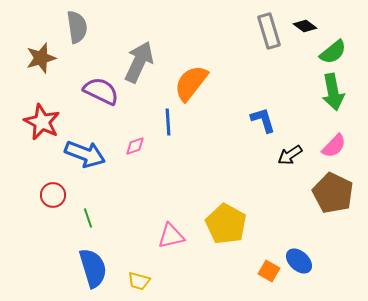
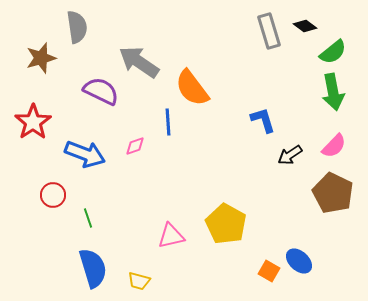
gray arrow: rotated 81 degrees counterclockwise
orange semicircle: moved 1 px right, 5 px down; rotated 75 degrees counterclockwise
red star: moved 9 px left; rotated 12 degrees clockwise
